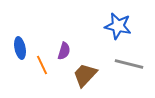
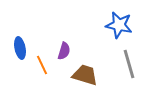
blue star: moved 1 px right, 1 px up
gray line: rotated 60 degrees clockwise
brown trapezoid: rotated 64 degrees clockwise
